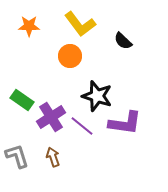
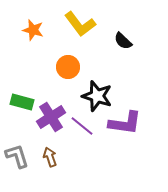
orange star: moved 4 px right, 4 px down; rotated 15 degrees clockwise
orange circle: moved 2 px left, 11 px down
green rectangle: moved 2 px down; rotated 20 degrees counterclockwise
brown arrow: moved 3 px left
